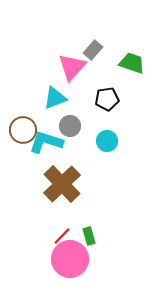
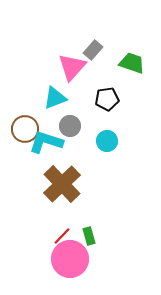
brown circle: moved 2 px right, 1 px up
